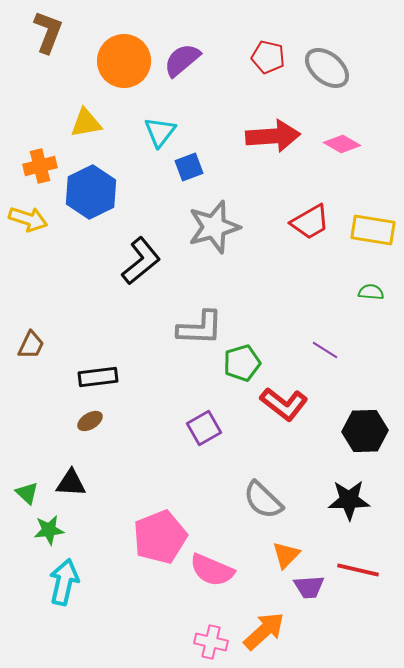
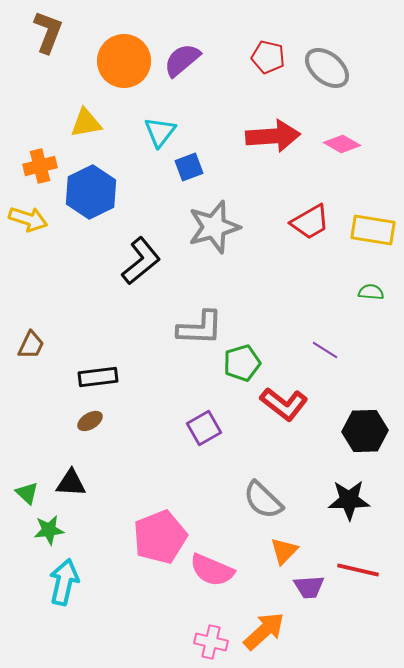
orange triangle: moved 2 px left, 4 px up
